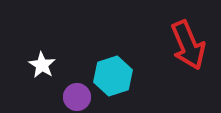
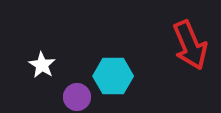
red arrow: moved 2 px right
cyan hexagon: rotated 18 degrees clockwise
